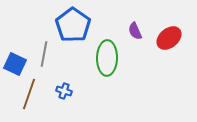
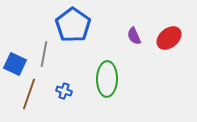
purple semicircle: moved 1 px left, 5 px down
green ellipse: moved 21 px down
